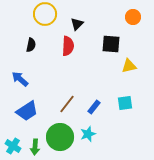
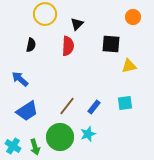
brown line: moved 2 px down
green arrow: rotated 21 degrees counterclockwise
